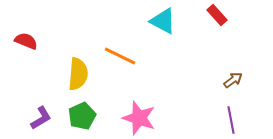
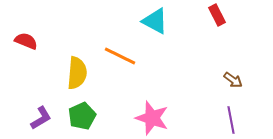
red rectangle: rotated 15 degrees clockwise
cyan triangle: moved 8 px left
yellow semicircle: moved 1 px left, 1 px up
brown arrow: rotated 72 degrees clockwise
pink star: moved 13 px right
